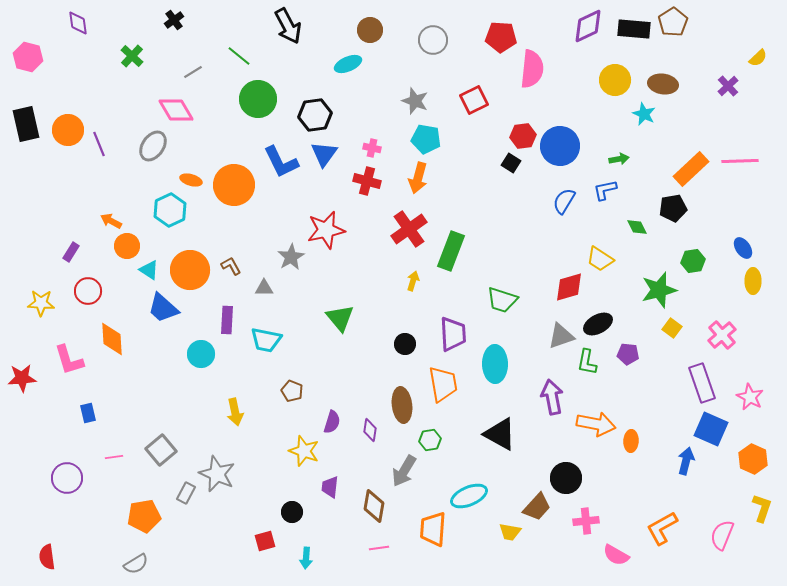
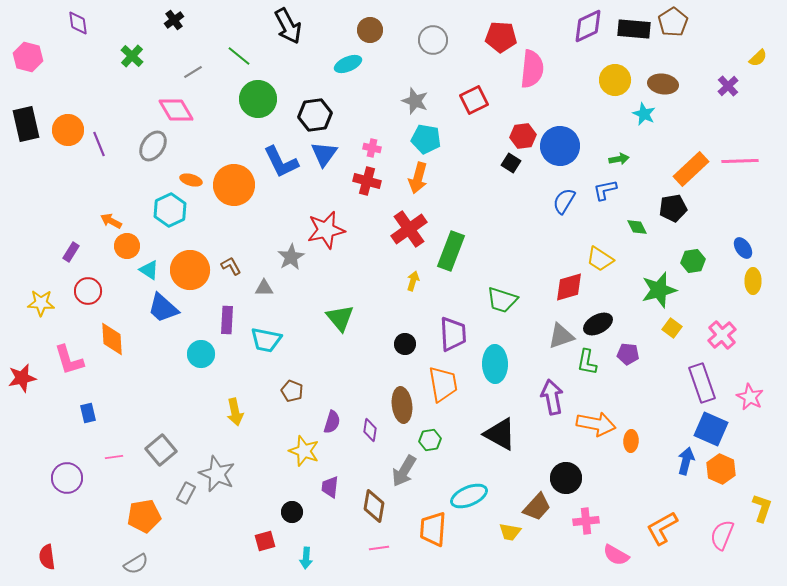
red star at (22, 378): rotated 8 degrees counterclockwise
orange hexagon at (753, 459): moved 32 px left, 10 px down
